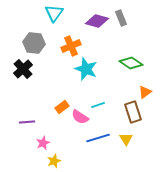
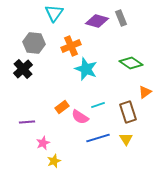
brown rectangle: moved 5 px left
